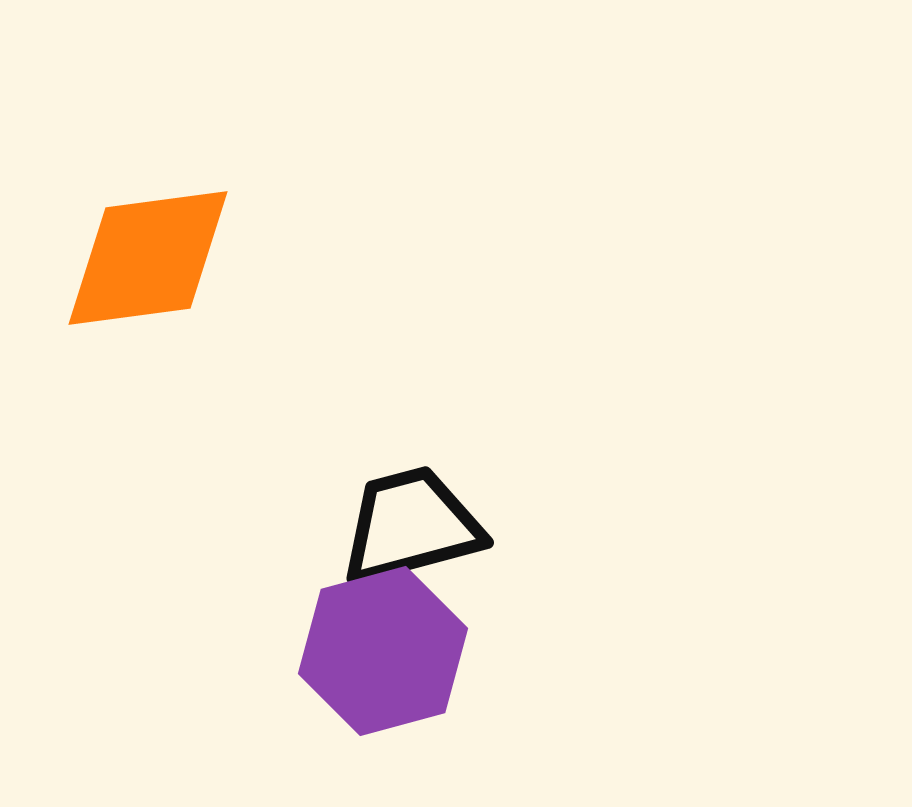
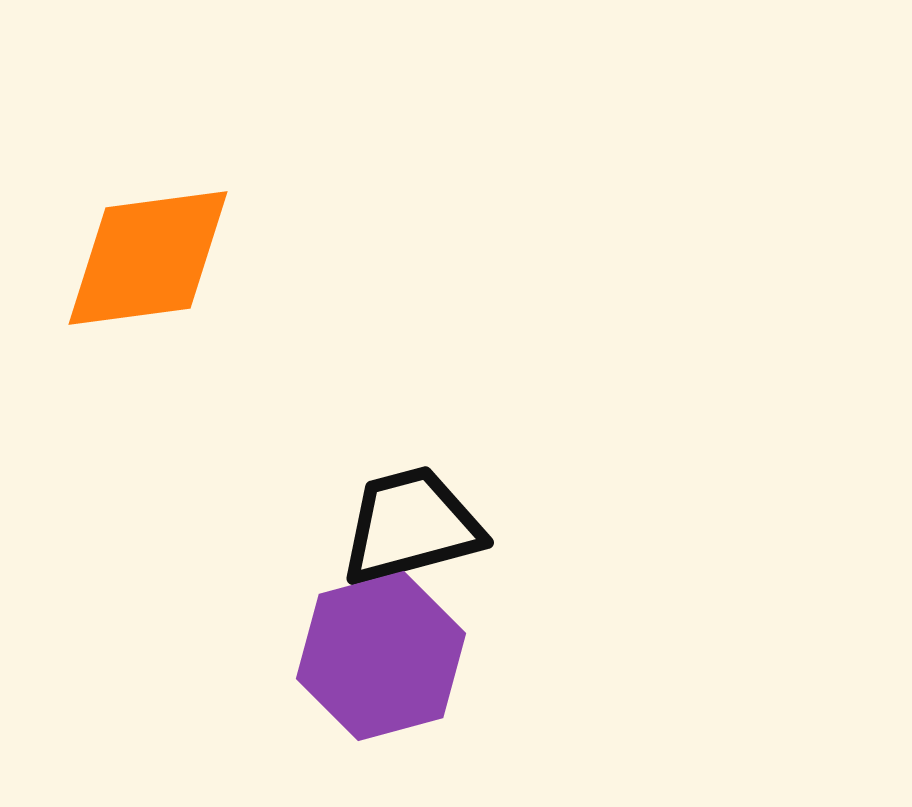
purple hexagon: moved 2 px left, 5 px down
